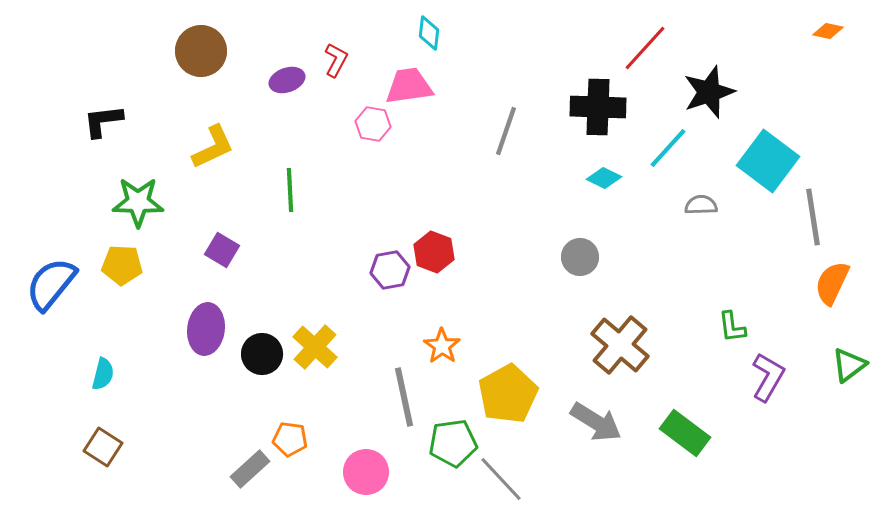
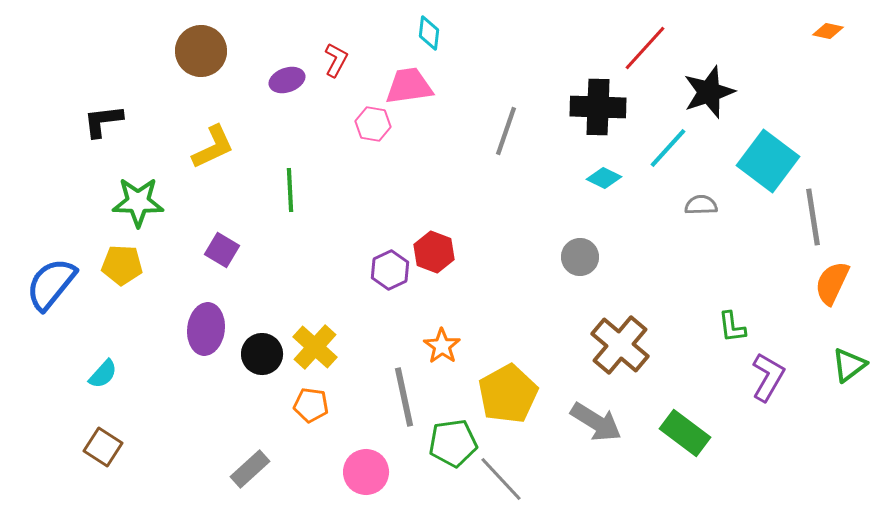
purple hexagon at (390, 270): rotated 15 degrees counterclockwise
cyan semicircle at (103, 374): rotated 28 degrees clockwise
orange pentagon at (290, 439): moved 21 px right, 34 px up
